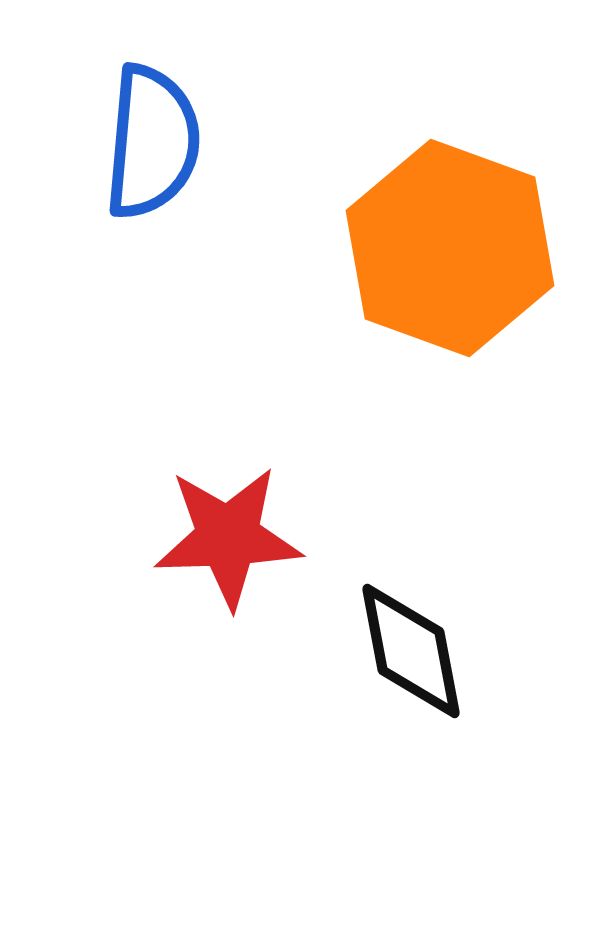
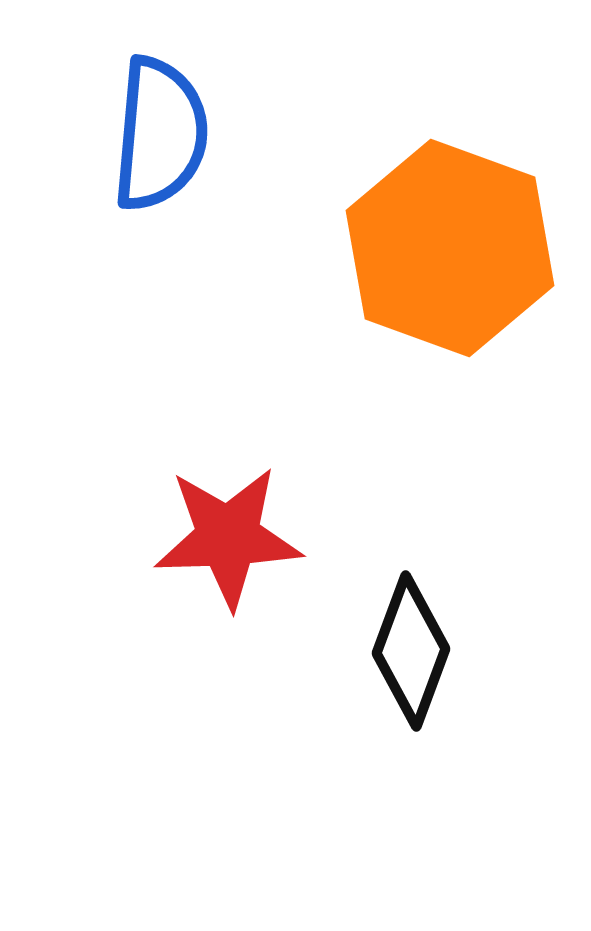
blue semicircle: moved 8 px right, 8 px up
black diamond: rotated 31 degrees clockwise
